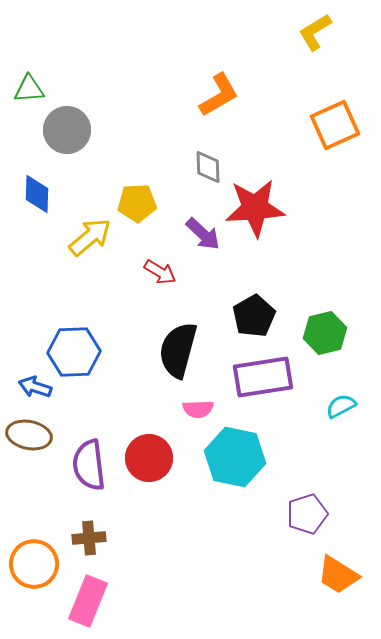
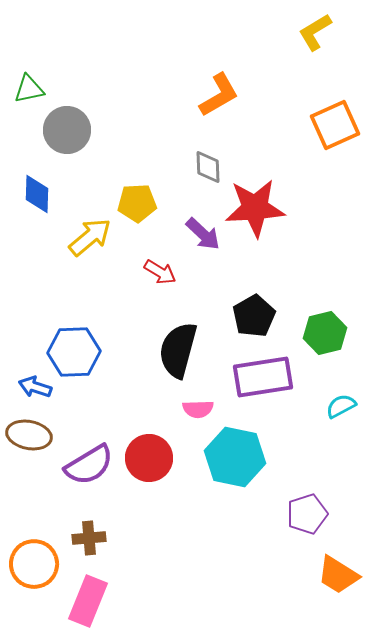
green triangle: rotated 8 degrees counterclockwise
purple semicircle: rotated 114 degrees counterclockwise
